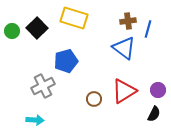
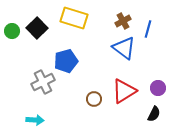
brown cross: moved 5 px left; rotated 21 degrees counterclockwise
gray cross: moved 4 px up
purple circle: moved 2 px up
